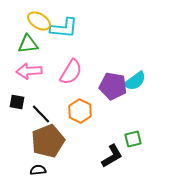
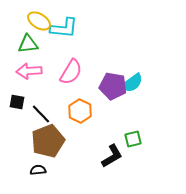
cyan semicircle: moved 3 px left, 2 px down
